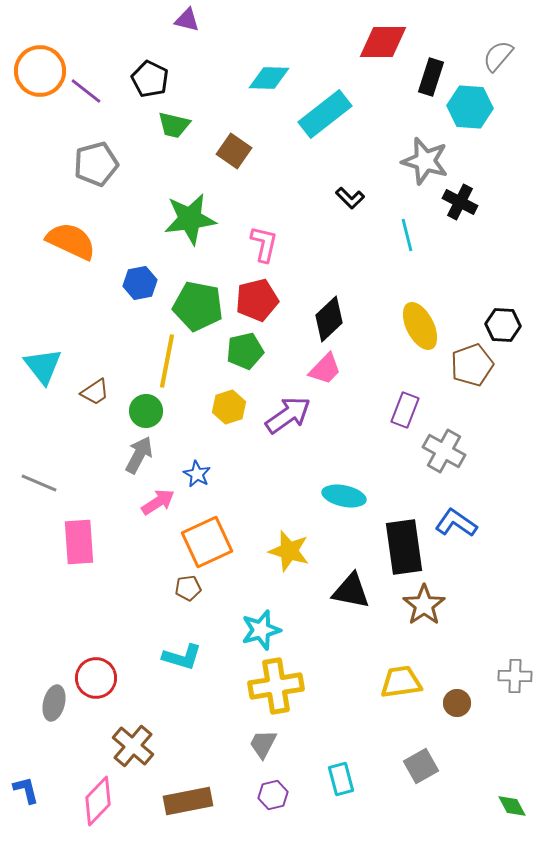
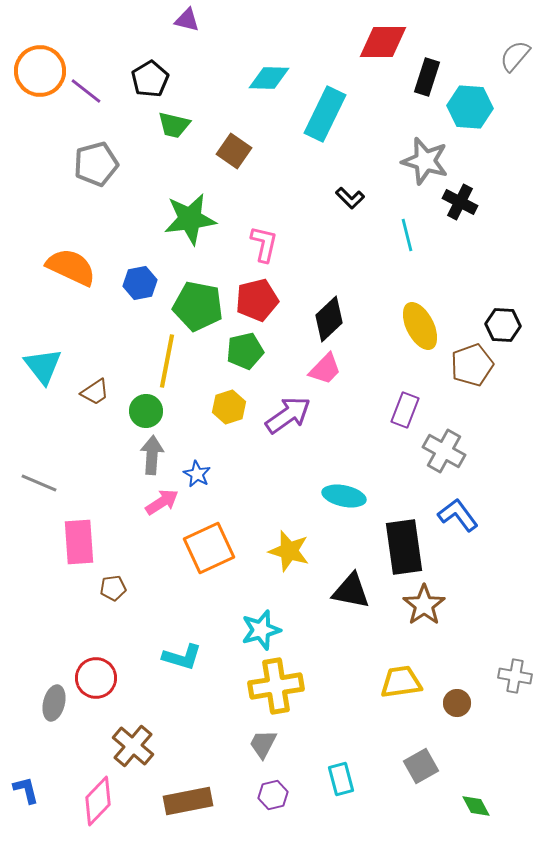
gray semicircle at (498, 56): moved 17 px right
black rectangle at (431, 77): moved 4 px left
black pentagon at (150, 79): rotated 15 degrees clockwise
cyan rectangle at (325, 114): rotated 26 degrees counterclockwise
orange semicircle at (71, 241): moved 26 px down
gray arrow at (139, 455): moved 13 px right; rotated 24 degrees counterclockwise
pink arrow at (158, 502): moved 4 px right
blue L-shape at (456, 523): moved 2 px right, 8 px up; rotated 18 degrees clockwise
orange square at (207, 542): moved 2 px right, 6 px down
brown pentagon at (188, 588): moved 75 px left
gray cross at (515, 676): rotated 8 degrees clockwise
green diamond at (512, 806): moved 36 px left
